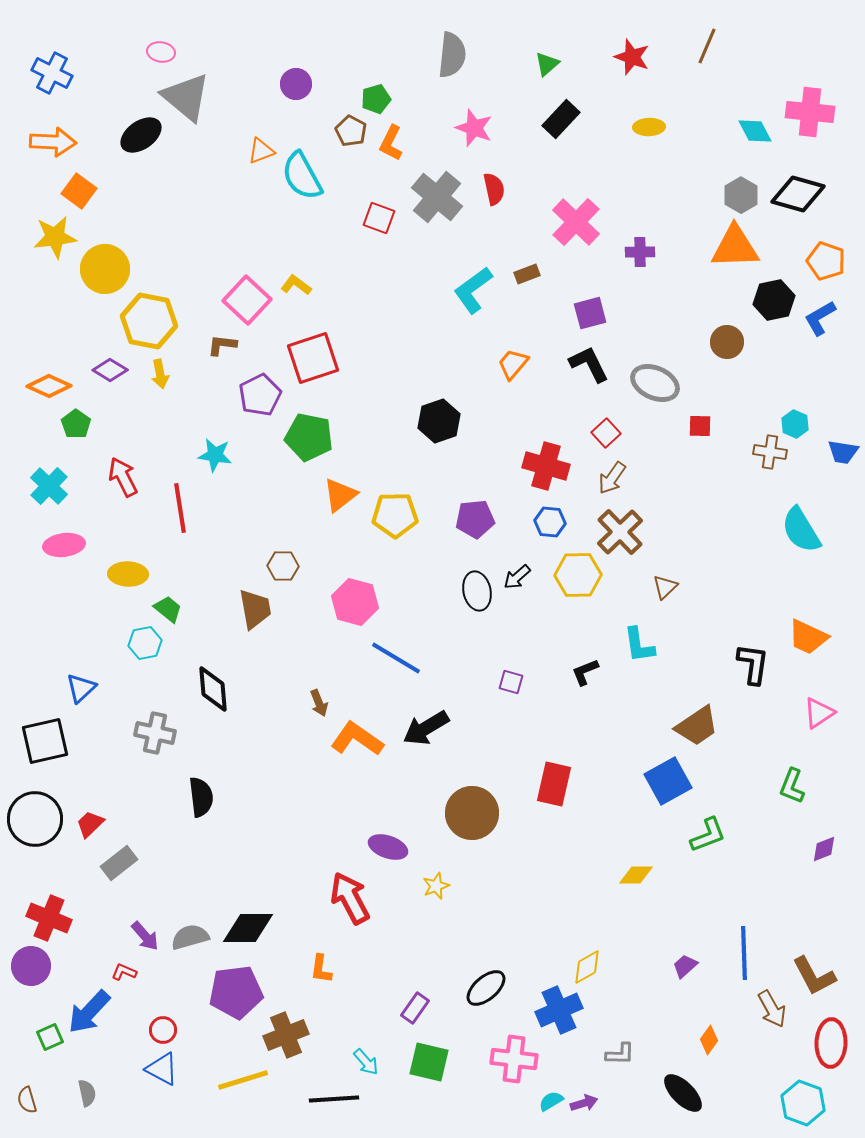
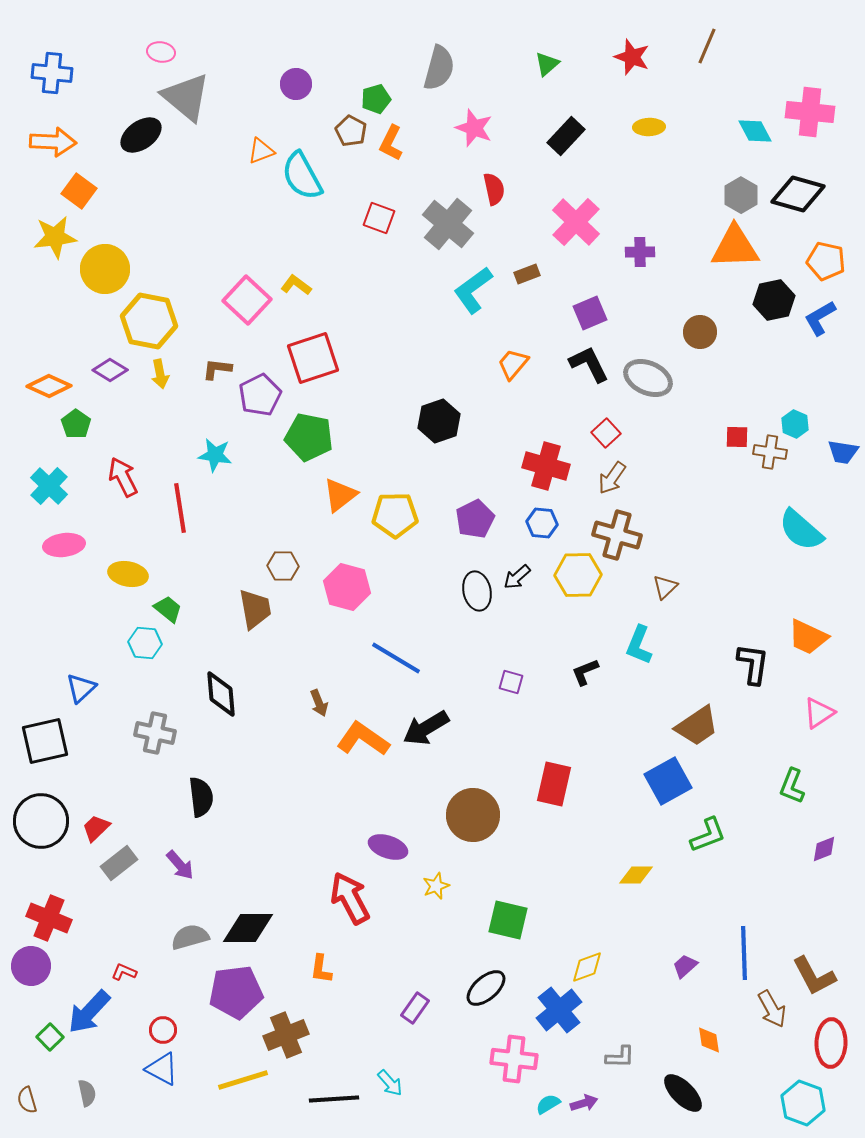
gray semicircle at (452, 55): moved 13 px left, 13 px down; rotated 9 degrees clockwise
blue cross at (52, 73): rotated 21 degrees counterclockwise
black rectangle at (561, 119): moved 5 px right, 17 px down
gray cross at (437, 197): moved 11 px right, 27 px down
orange pentagon at (826, 261): rotated 6 degrees counterclockwise
purple square at (590, 313): rotated 8 degrees counterclockwise
brown circle at (727, 342): moved 27 px left, 10 px up
brown L-shape at (222, 345): moved 5 px left, 24 px down
gray ellipse at (655, 383): moved 7 px left, 5 px up
red square at (700, 426): moved 37 px right, 11 px down
purple pentagon at (475, 519): rotated 21 degrees counterclockwise
blue hexagon at (550, 522): moved 8 px left, 1 px down
cyan semicircle at (801, 530): rotated 18 degrees counterclockwise
brown cross at (620, 532): moved 3 px left, 3 px down; rotated 30 degrees counterclockwise
yellow ellipse at (128, 574): rotated 9 degrees clockwise
pink hexagon at (355, 602): moved 8 px left, 15 px up
cyan hexagon at (145, 643): rotated 16 degrees clockwise
cyan L-shape at (639, 645): rotated 30 degrees clockwise
black diamond at (213, 689): moved 8 px right, 5 px down
orange L-shape at (357, 739): moved 6 px right
brown circle at (472, 813): moved 1 px right, 2 px down
black circle at (35, 819): moved 6 px right, 2 px down
red trapezoid at (90, 824): moved 6 px right, 4 px down
purple arrow at (145, 936): moved 35 px right, 71 px up
yellow diamond at (587, 967): rotated 9 degrees clockwise
blue cross at (559, 1010): rotated 15 degrees counterclockwise
green square at (50, 1037): rotated 20 degrees counterclockwise
orange diamond at (709, 1040): rotated 44 degrees counterclockwise
gray L-shape at (620, 1054): moved 3 px down
cyan arrow at (366, 1062): moved 24 px right, 21 px down
green square at (429, 1062): moved 79 px right, 142 px up
cyan semicircle at (551, 1101): moved 3 px left, 3 px down
